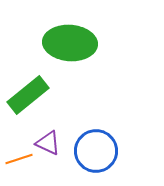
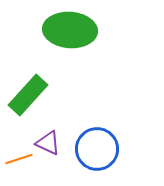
green ellipse: moved 13 px up
green rectangle: rotated 9 degrees counterclockwise
blue circle: moved 1 px right, 2 px up
